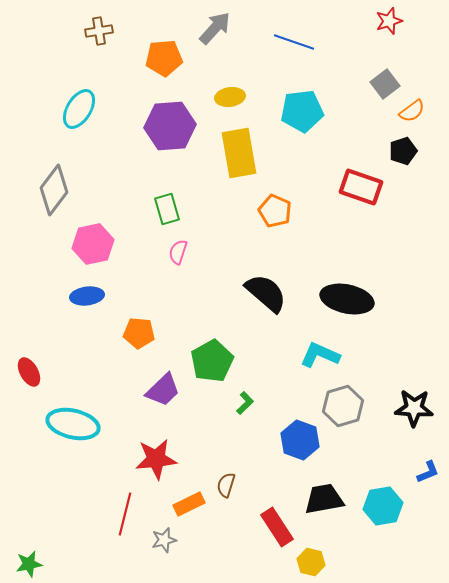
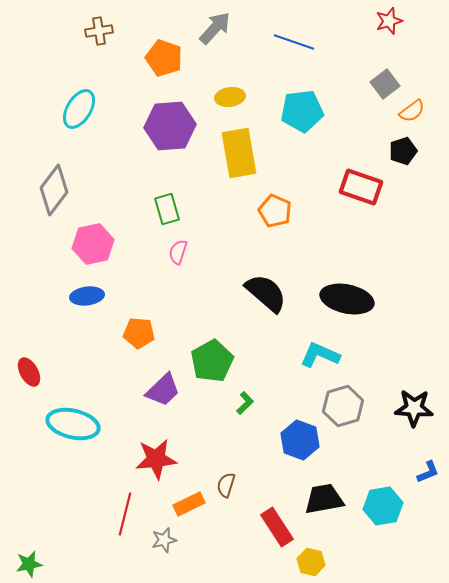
orange pentagon at (164, 58): rotated 24 degrees clockwise
